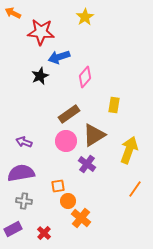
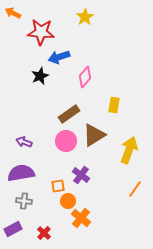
purple cross: moved 6 px left, 11 px down
